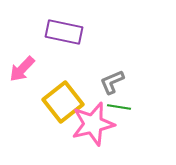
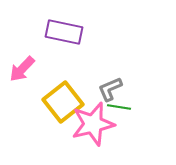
gray L-shape: moved 2 px left, 7 px down
